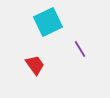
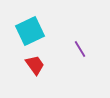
cyan square: moved 18 px left, 9 px down
